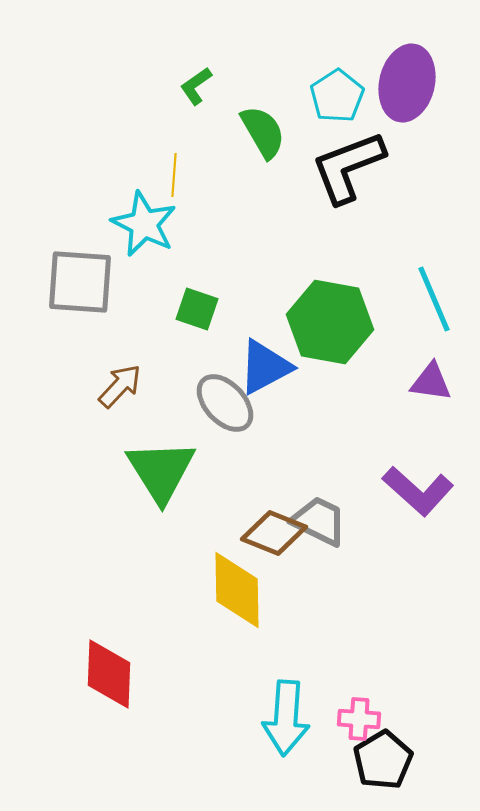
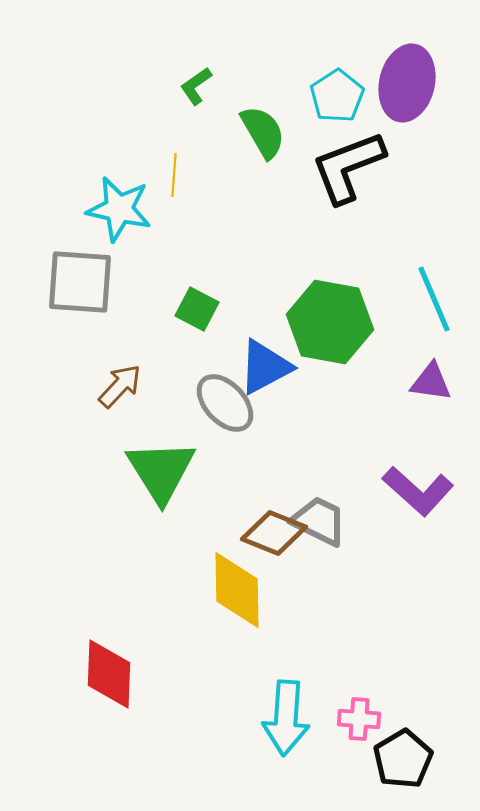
cyan star: moved 25 px left, 15 px up; rotated 14 degrees counterclockwise
green square: rotated 9 degrees clockwise
black pentagon: moved 20 px right, 1 px up
